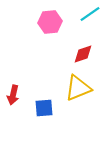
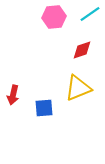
pink hexagon: moved 4 px right, 5 px up
red diamond: moved 1 px left, 4 px up
